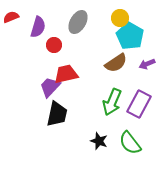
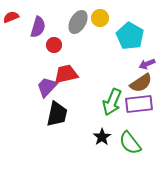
yellow circle: moved 20 px left
brown semicircle: moved 25 px right, 20 px down
purple trapezoid: moved 3 px left
purple rectangle: rotated 56 degrees clockwise
black star: moved 3 px right, 4 px up; rotated 18 degrees clockwise
